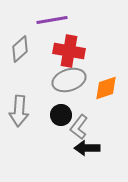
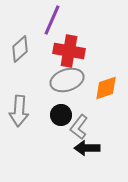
purple line: rotated 56 degrees counterclockwise
gray ellipse: moved 2 px left
